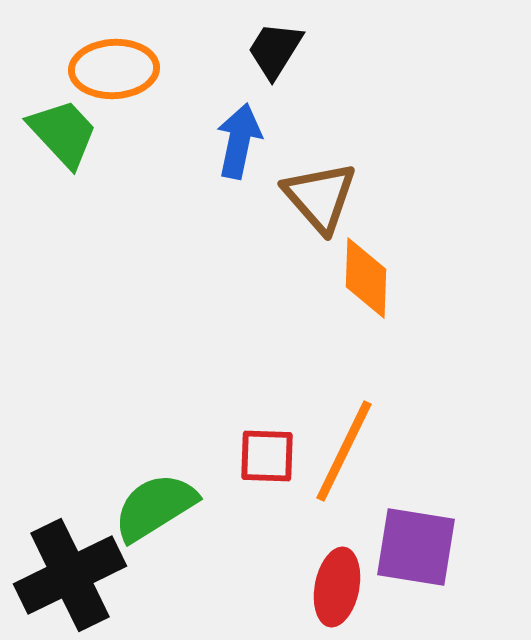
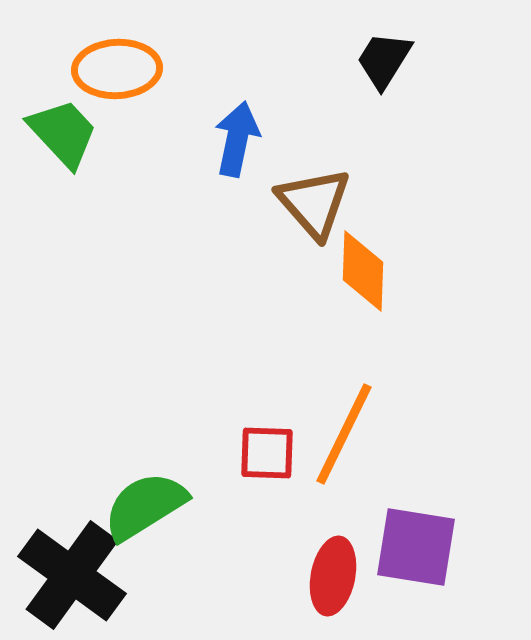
black trapezoid: moved 109 px right, 10 px down
orange ellipse: moved 3 px right
blue arrow: moved 2 px left, 2 px up
brown triangle: moved 6 px left, 6 px down
orange diamond: moved 3 px left, 7 px up
orange line: moved 17 px up
red square: moved 3 px up
green semicircle: moved 10 px left, 1 px up
black cross: moved 2 px right; rotated 28 degrees counterclockwise
red ellipse: moved 4 px left, 11 px up
